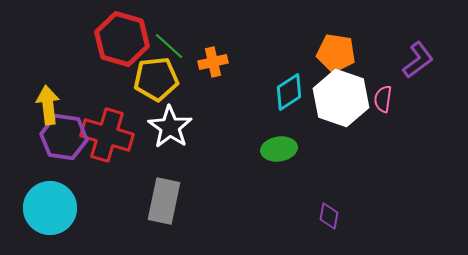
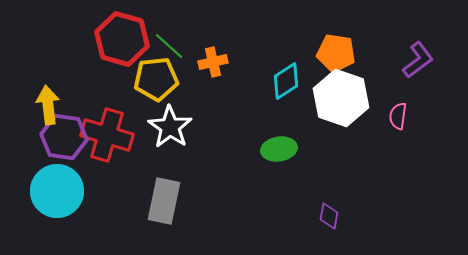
cyan diamond: moved 3 px left, 11 px up
pink semicircle: moved 15 px right, 17 px down
cyan circle: moved 7 px right, 17 px up
